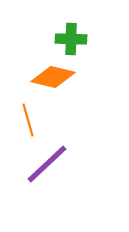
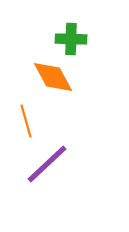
orange diamond: rotated 48 degrees clockwise
orange line: moved 2 px left, 1 px down
